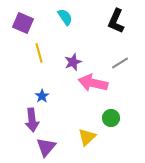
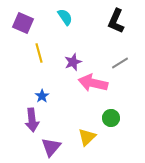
purple triangle: moved 5 px right
